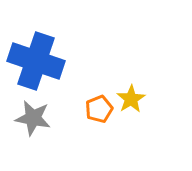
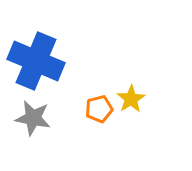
blue cross: rotated 4 degrees clockwise
orange pentagon: rotated 8 degrees clockwise
